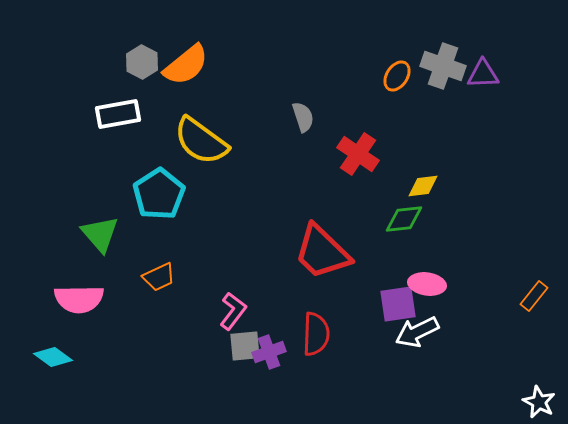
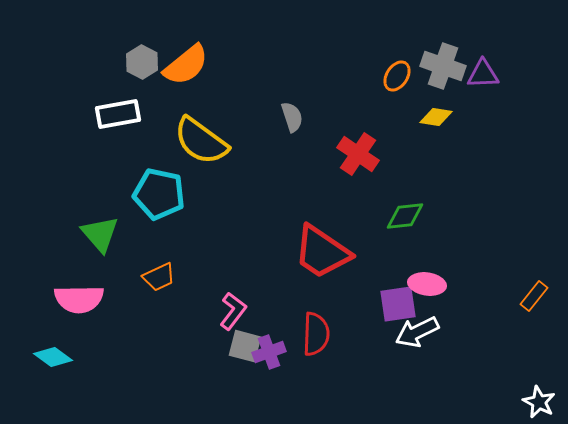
gray semicircle: moved 11 px left
yellow diamond: moved 13 px right, 69 px up; rotated 16 degrees clockwise
cyan pentagon: rotated 27 degrees counterclockwise
green diamond: moved 1 px right, 3 px up
red trapezoid: rotated 10 degrees counterclockwise
gray square: rotated 20 degrees clockwise
